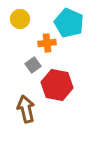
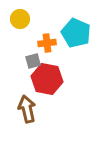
cyan pentagon: moved 7 px right, 10 px down
gray square: moved 4 px up; rotated 21 degrees clockwise
red hexagon: moved 10 px left, 6 px up
brown arrow: moved 1 px right
